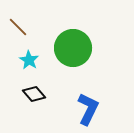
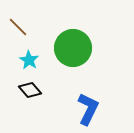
black diamond: moved 4 px left, 4 px up
